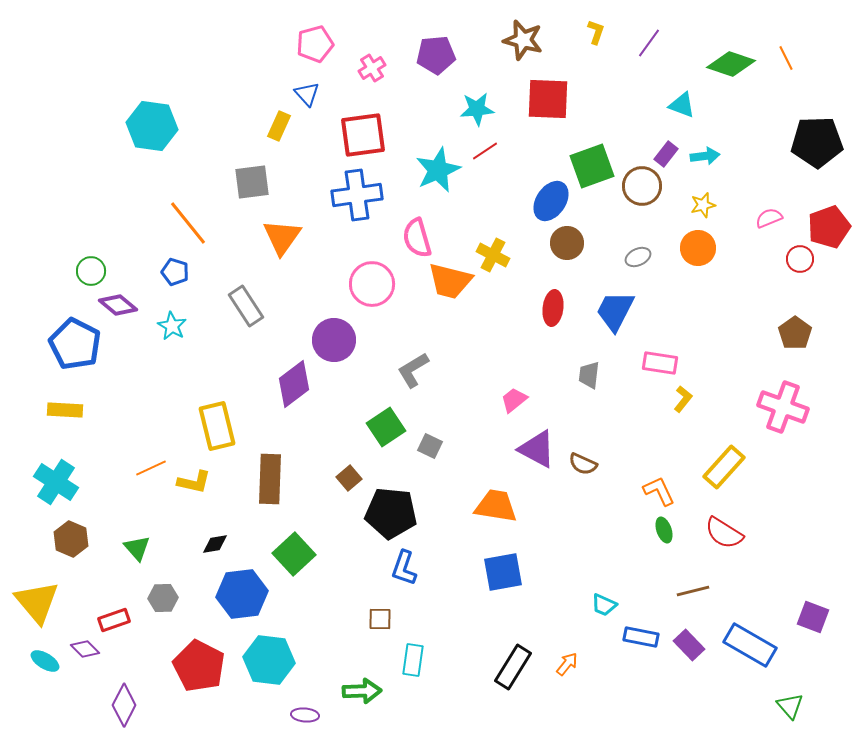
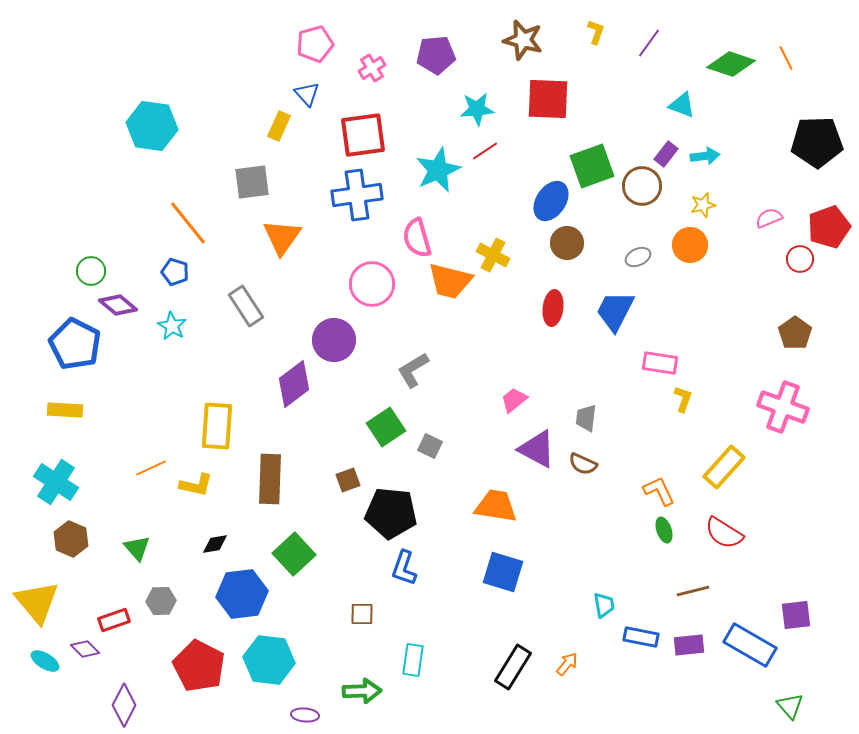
orange circle at (698, 248): moved 8 px left, 3 px up
gray trapezoid at (589, 375): moved 3 px left, 43 px down
yellow L-shape at (683, 399): rotated 20 degrees counterclockwise
yellow rectangle at (217, 426): rotated 18 degrees clockwise
brown square at (349, 478): moved 1 px left, 2 px down; rotated 20 degrees clockwise
yellow L-shape at (194, 482): moved 2 px right, 3 px down
blue square at (503, 572): rotated 27 degrees clockwise
gray hexagon at (163, 598): moved 2 px left, 3 px down
cyan trapezoid at (604, 605): rotated 124 degrees counterclockwise
purple square at (813, 617): moved 17 px left, 2 px up; rotated 28 degrees counterclockwise
brown square at (380, 619): moved 18 px left, 5 px up
purple rectangle at (689, 645): rotated 52 degrees counterclockwise
